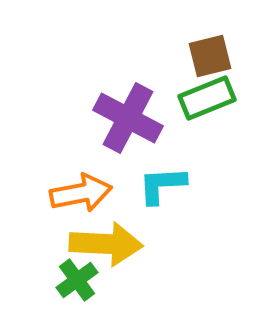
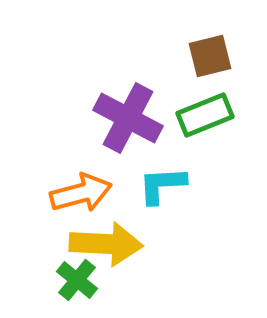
green rectangle: moved 2 px left, 17 px down
orange arrow: rotated 4 degrees counterclockwise
green cross: rotated 15 degrees counterclockwise
